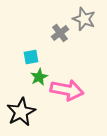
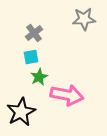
gray star: rotated 25 degrees counterclockwise
gray cross: moved 26 px left
pink arrow: moved 5 px down
